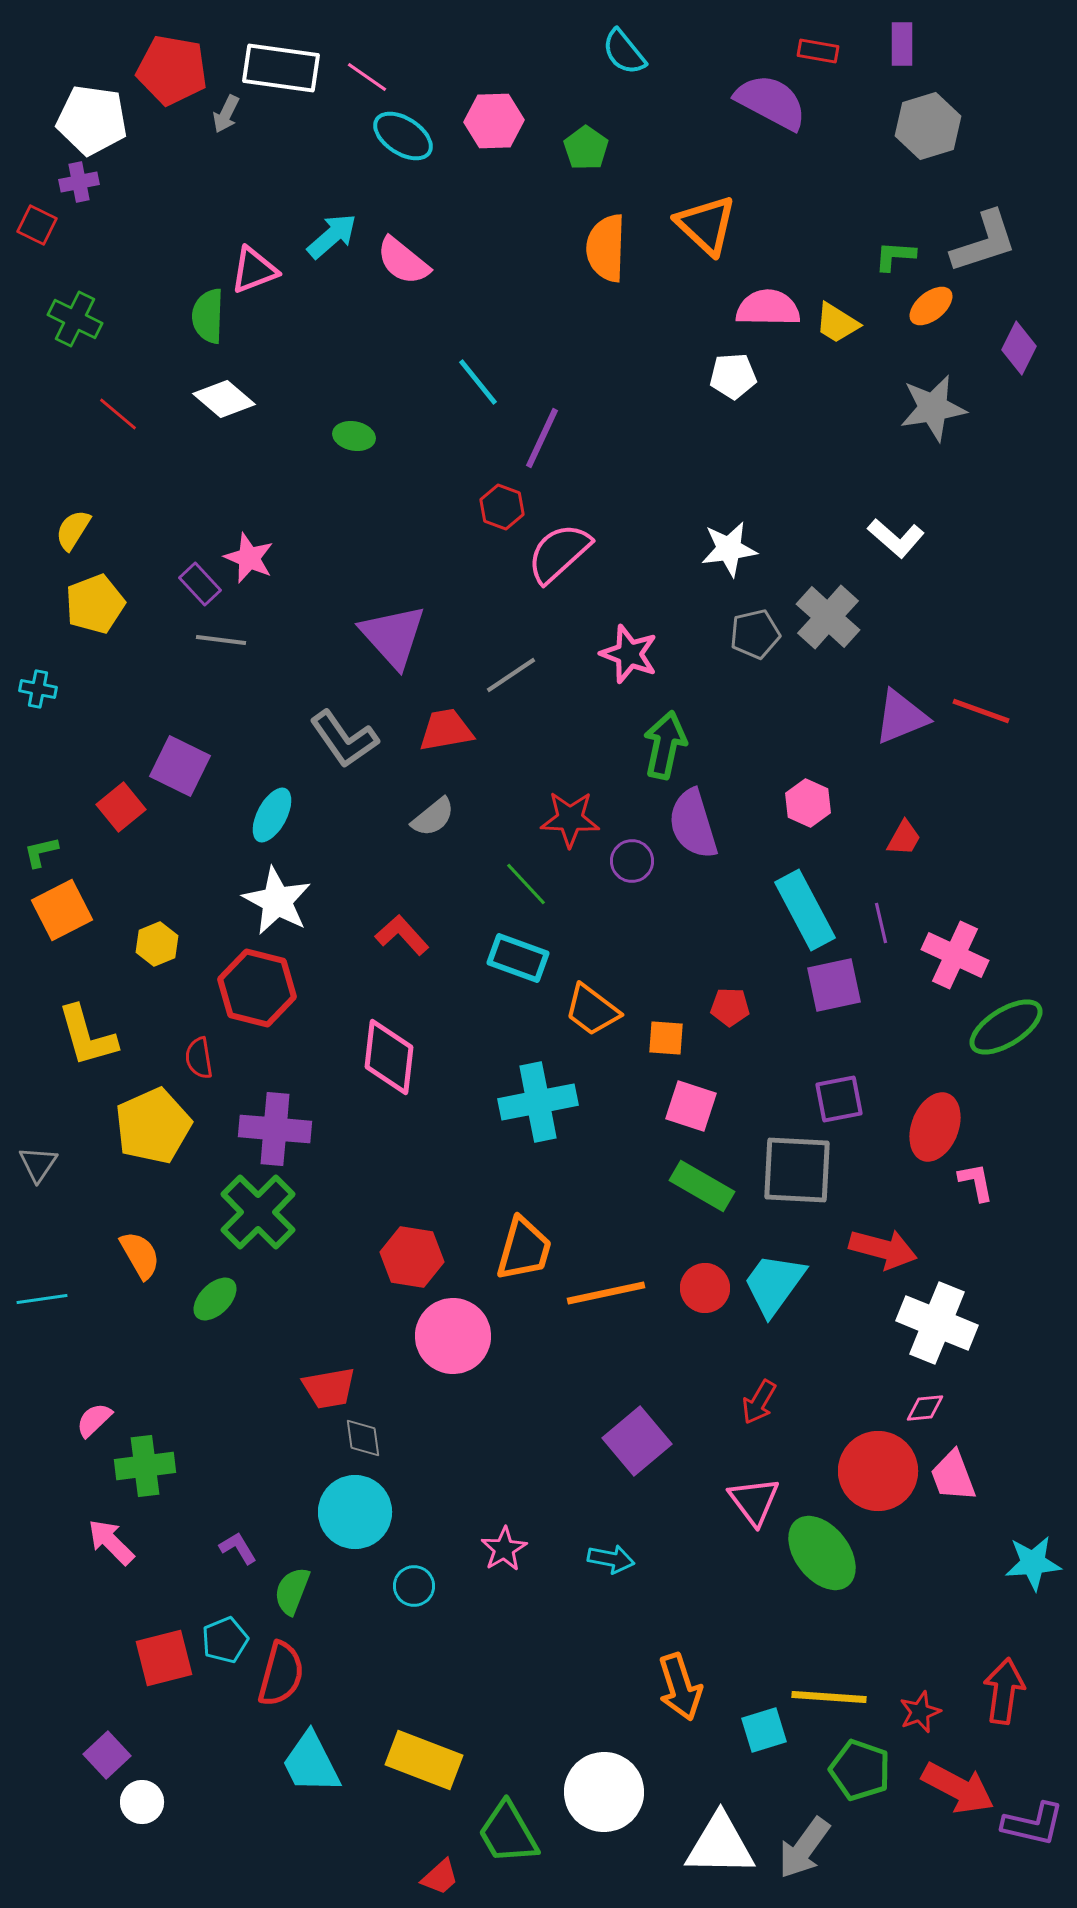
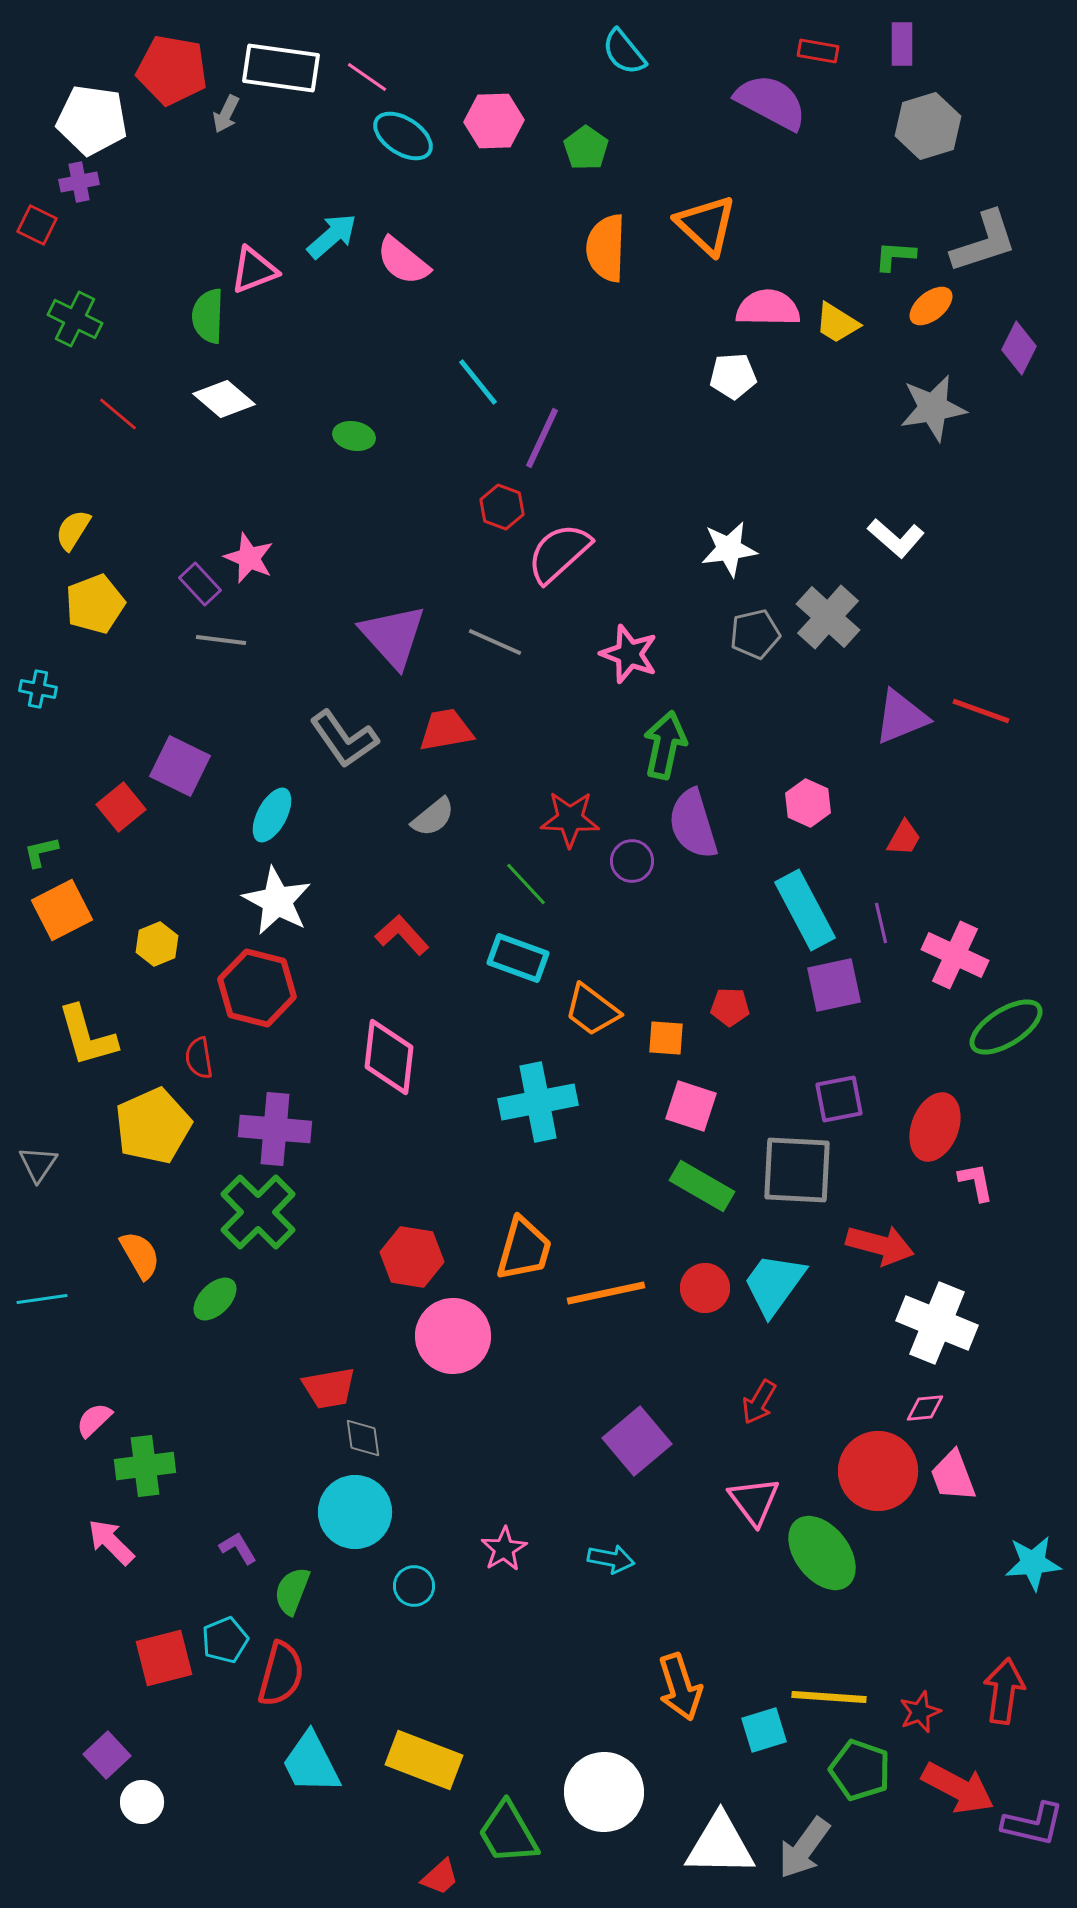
gray line at (511, 675): moved 16 px left, 33 px up; rotated 58 degrees clockwise
red arrow at (883, 1249): moved 3 px left, 4 px up
